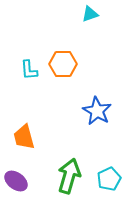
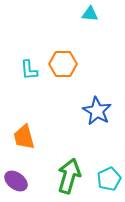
cyan triangle: rotated 24 degrees clockwise
